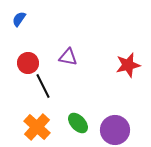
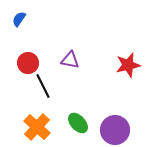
purple triangle: moved 2 px right, 3 px down
